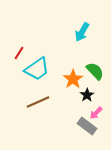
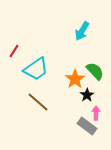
cyan arrow: moved 1 px up
red line: moved 5 px left, 2 px up
cyan trapezoid: moved 1 px left
orange star: moved 2 px right
brown line: rotated 65 degrees clockwise
pink arrow: rotated 136 degrees clockwise
